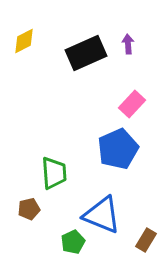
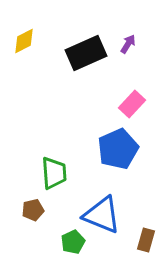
purple arrow: rotated 36 degrees clockwise
brown pentagon: moved 4 px right, 1 px down
brown rectangle: rotated 15 degrees counterclockwise
